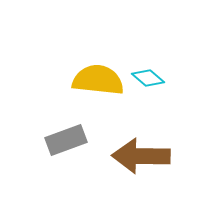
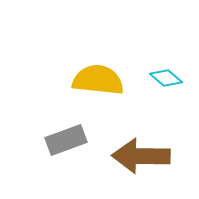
cyan diamond: moved 18 px right
